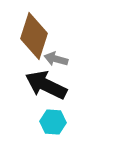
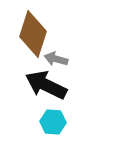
brown diamond: moved 1 px left, 2 px up
